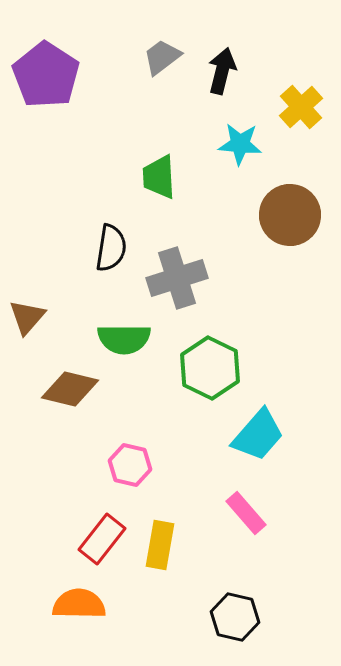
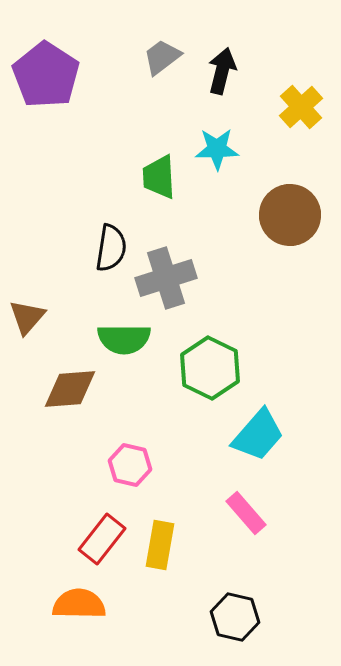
cyan star: moved 23 px left, 5 px down; rotated 6 degrees counterclockwise
gray cross: moved 11 px left
brown diamond: rotated 18 degrees counterclockwise
